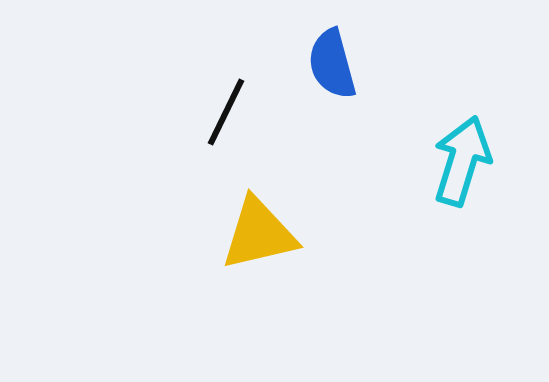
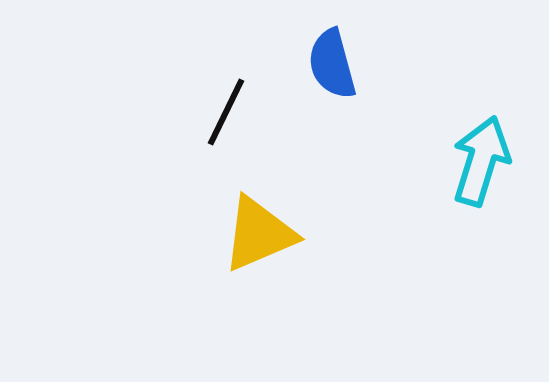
cyan arrow: moved 19 px right
yellow triangle: rotated 10 degrees counterclockwise
